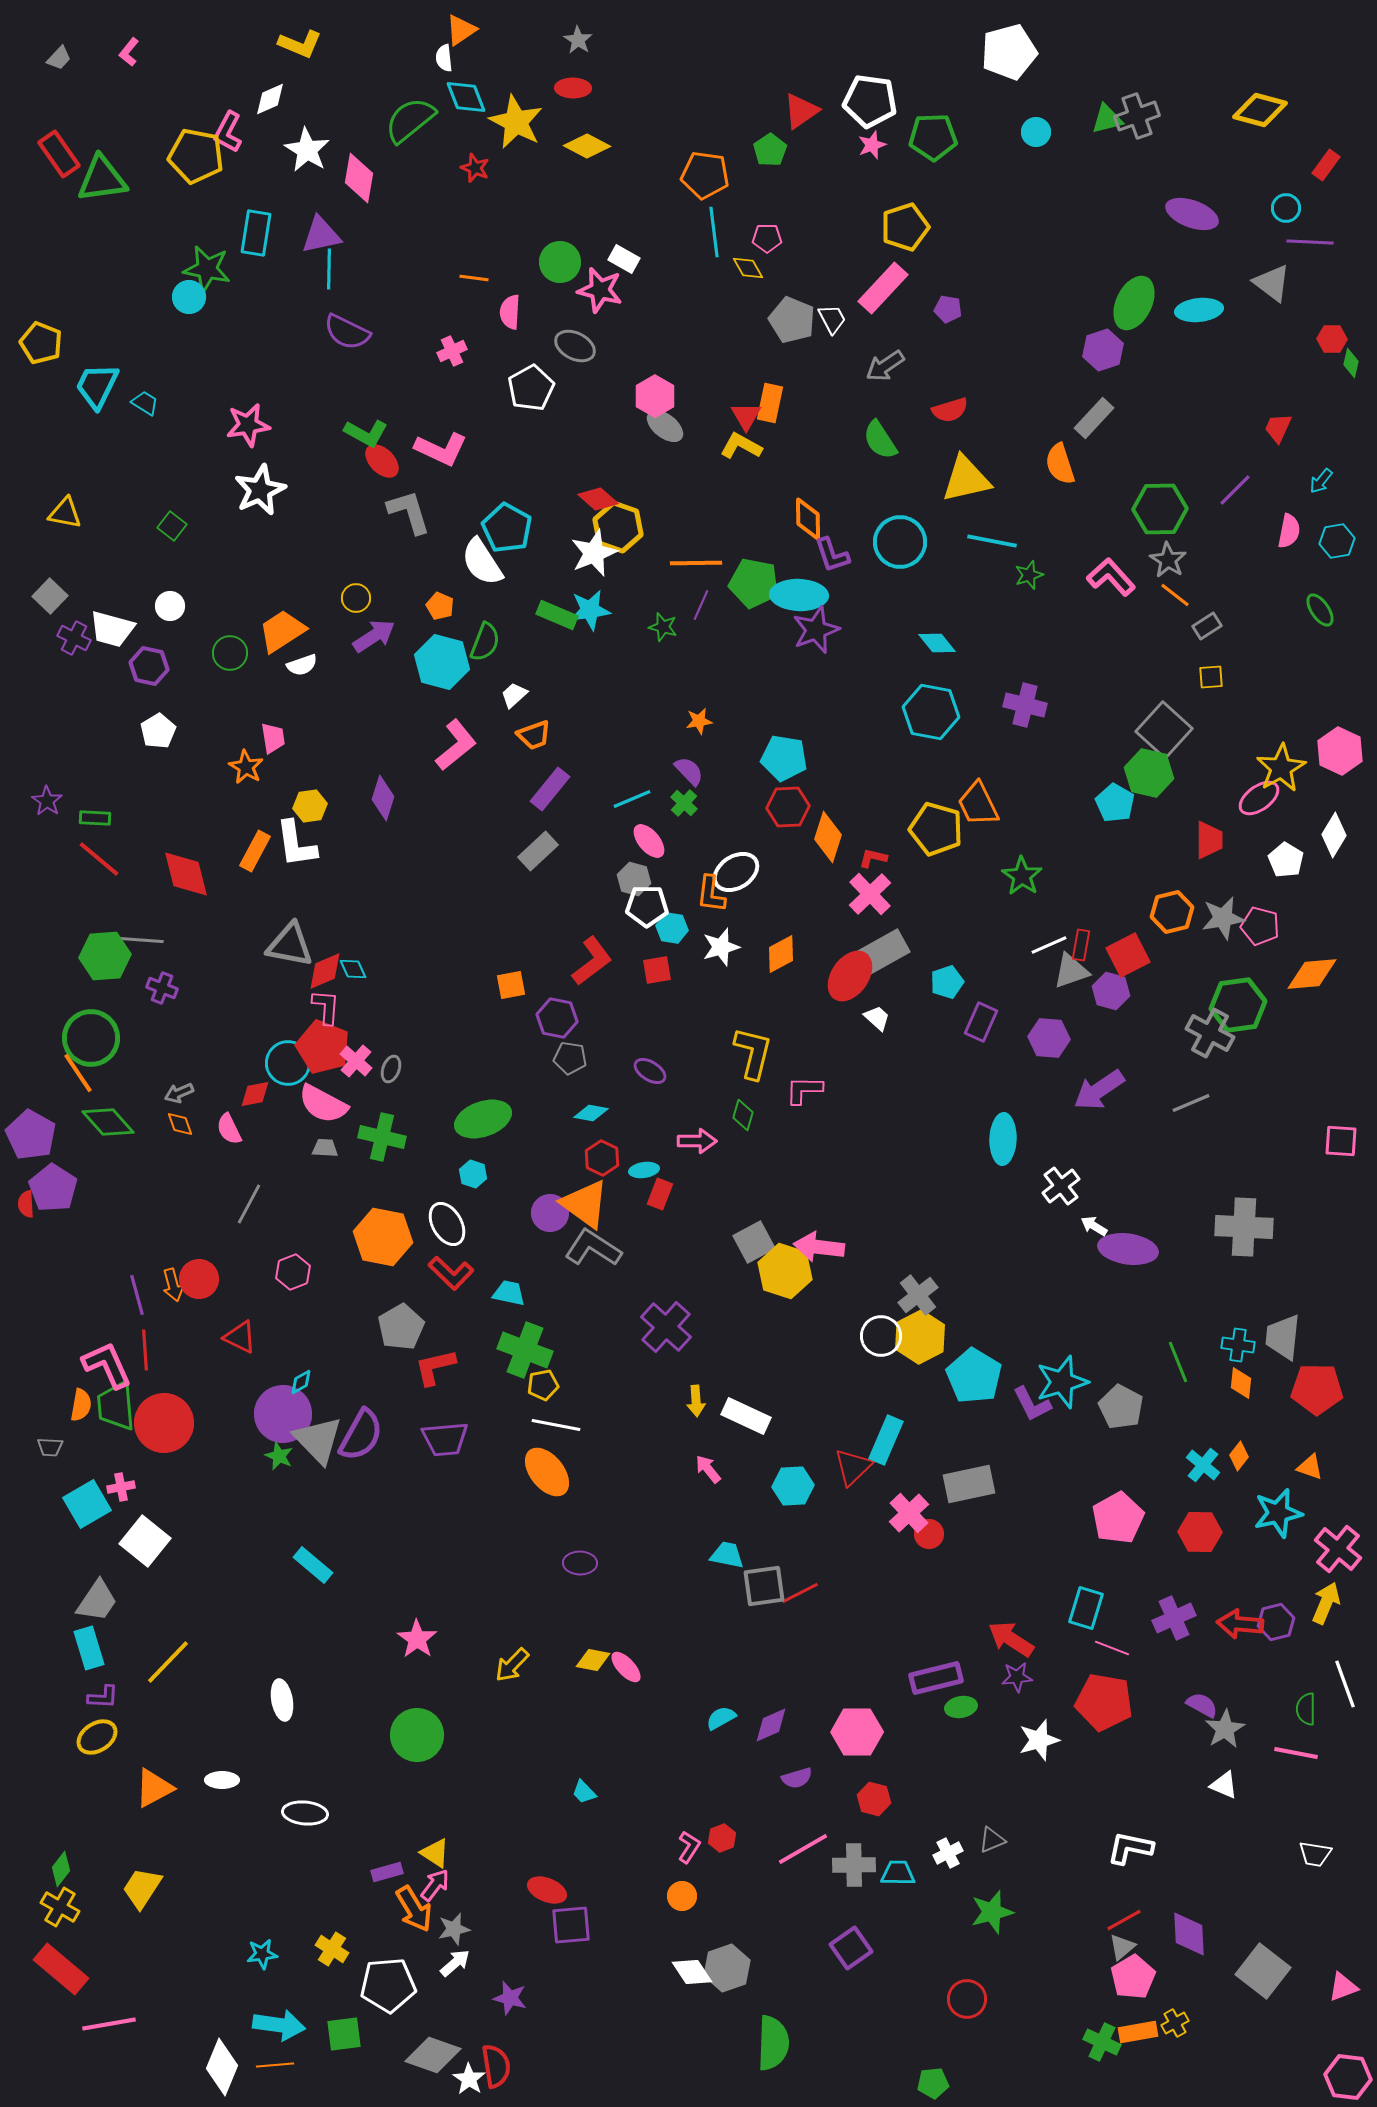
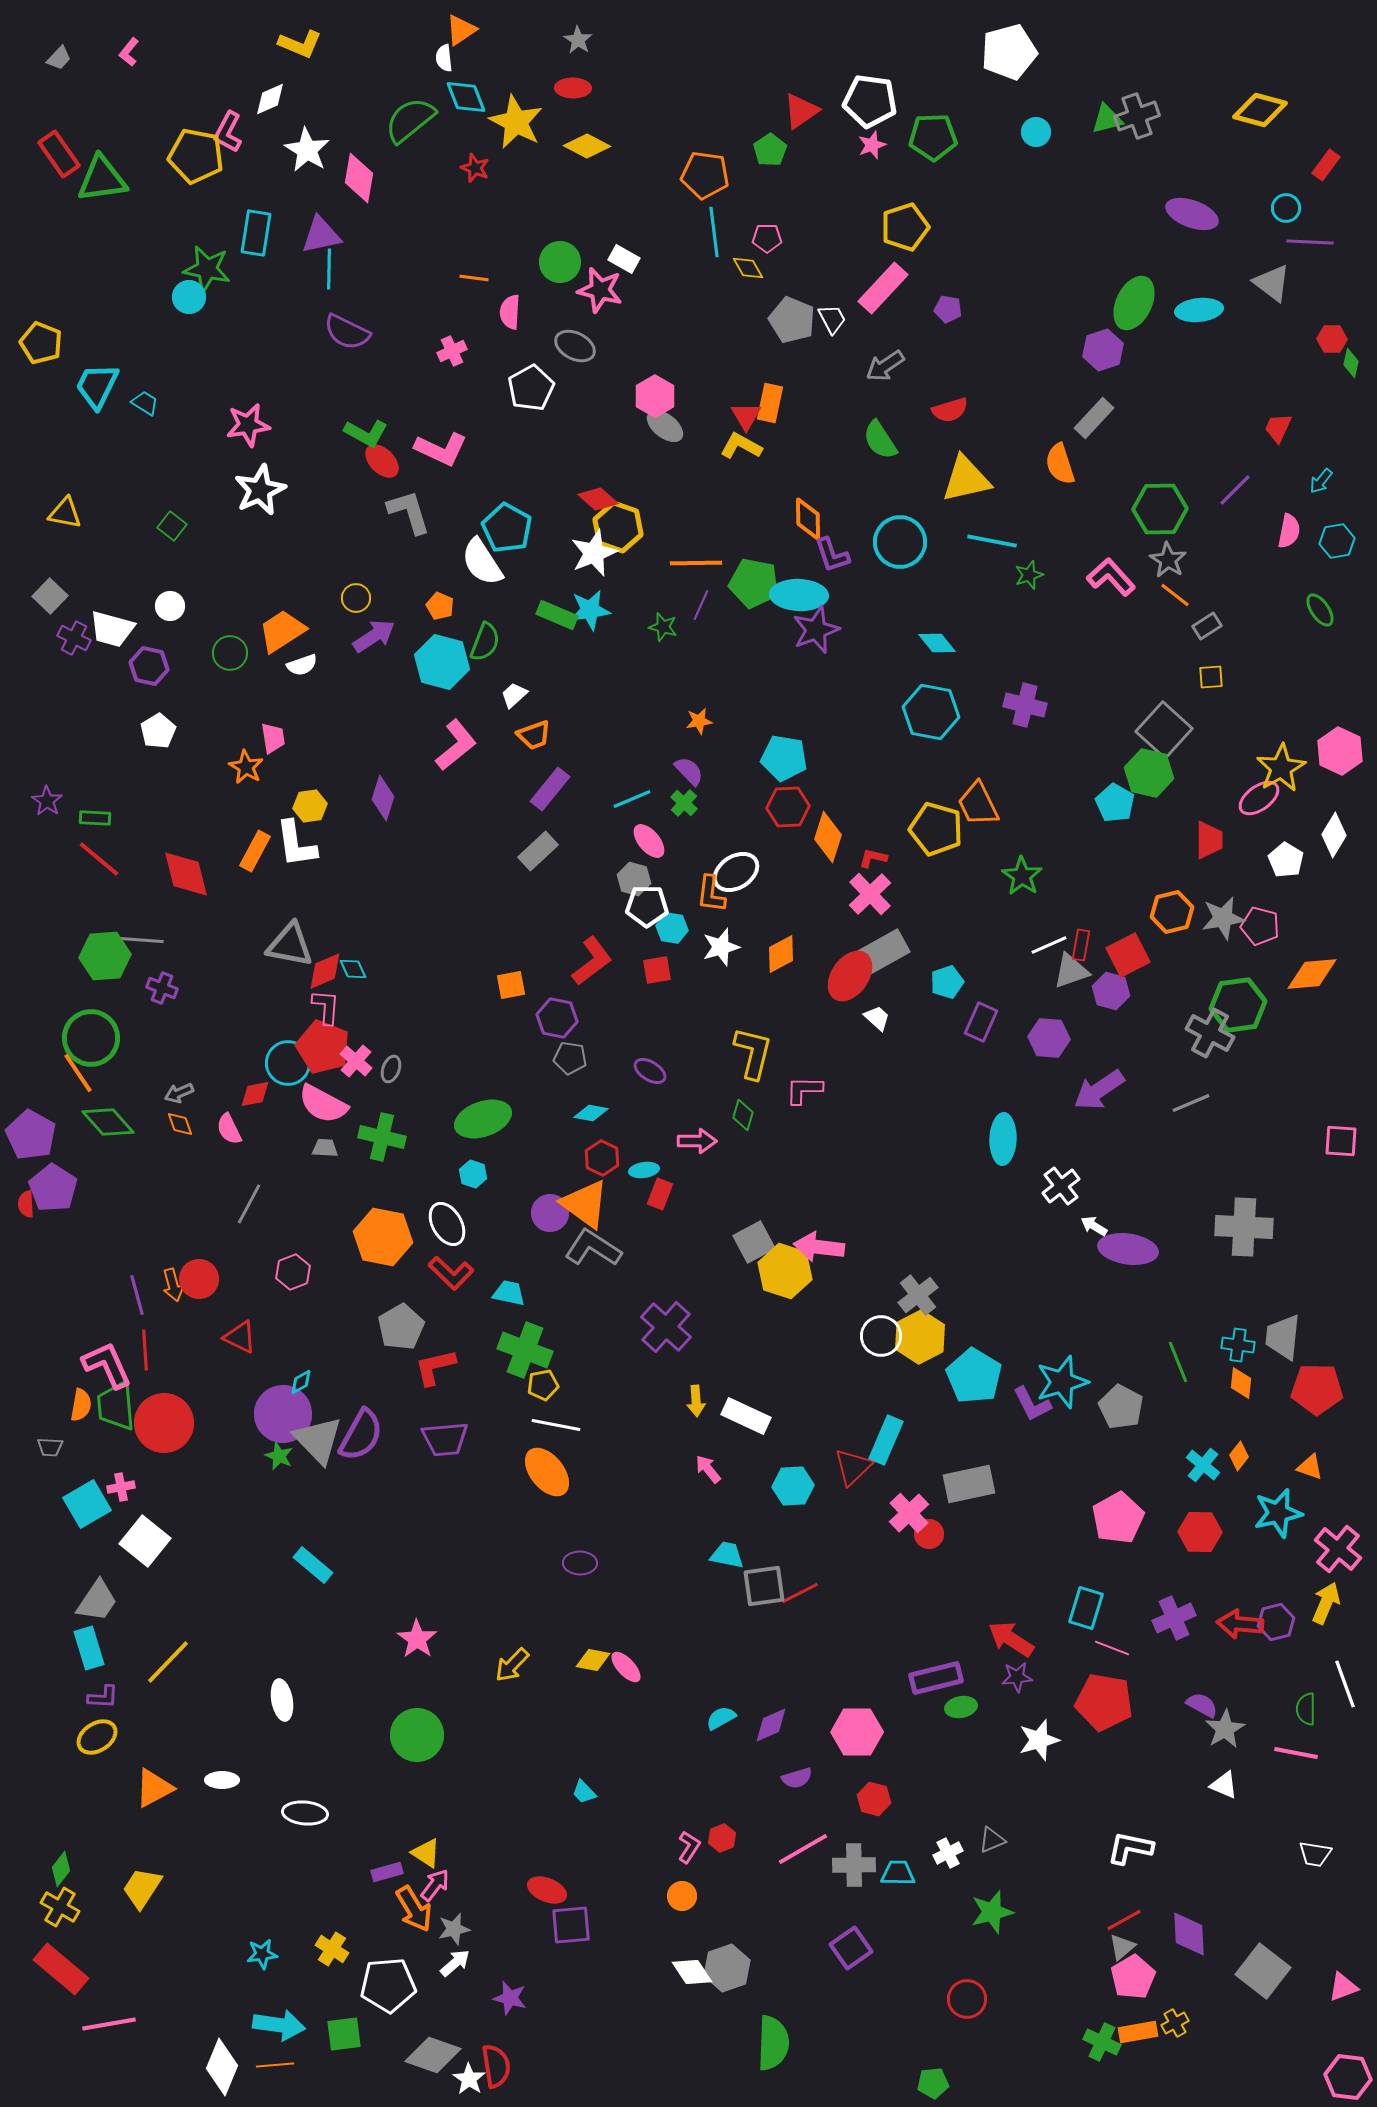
yellow triangle at (435, 1853): moved 9 px left
